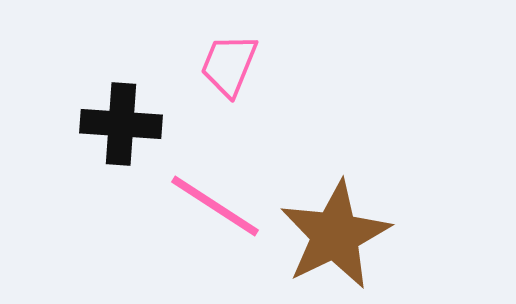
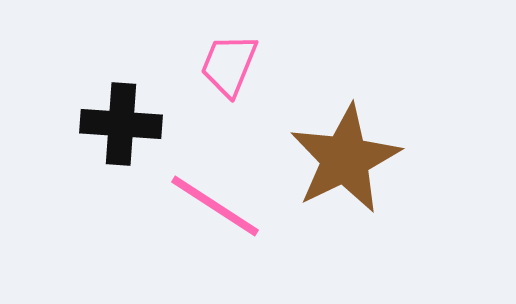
brown star: moved 10 px right, 76 px up
